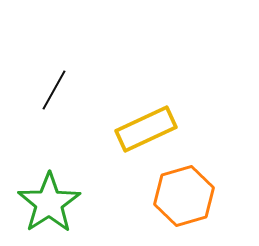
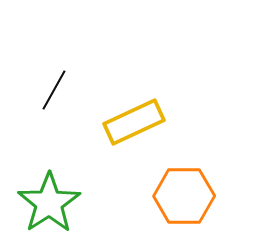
yellow rectangle: moved 12 px left, 7 px up
orange hexagon: rotated 16 degrees clockwise
